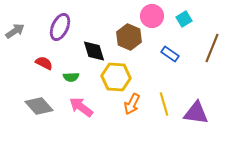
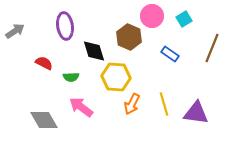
purple ellipse: moved 5 px right, 1 px up; rotated 32 degrees counterclockwise
gray diamond: moved 5 px right, 14 px down; rotated 12 degrees clockwise
